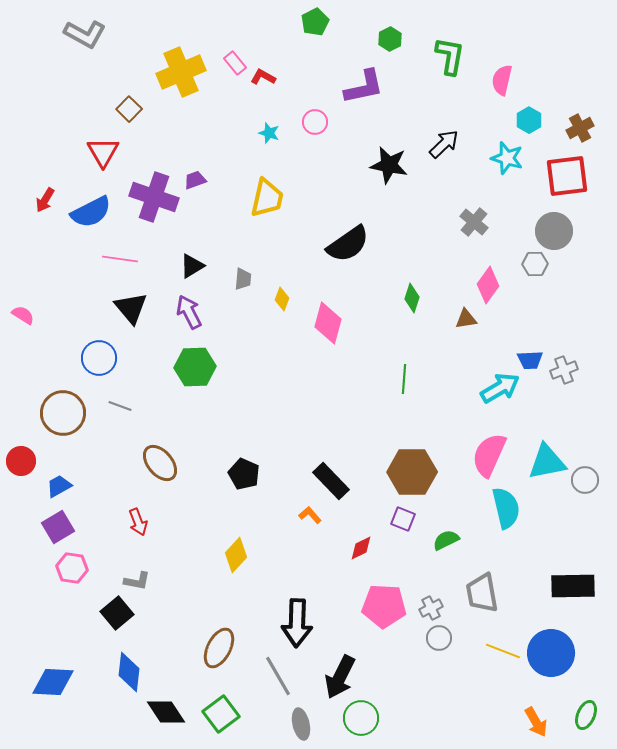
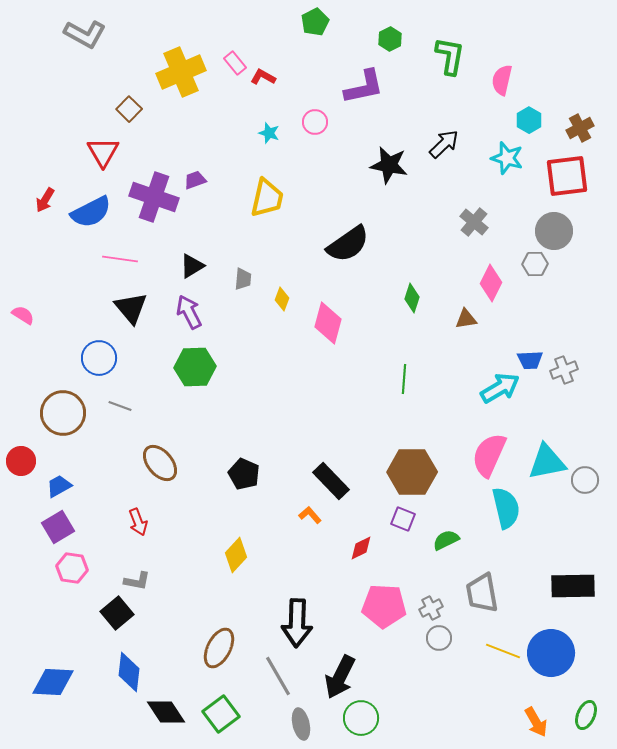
pink diamond at (488, 285): moved 3 px right, 2 px up; rotated 9 degrees counterclockwise
